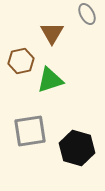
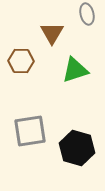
gray ellipse: rotated 15 degrees clockwise
brown hexagon: rotated 15 degrees clockwise
green triangle: moved 25 px right, 10 px up
